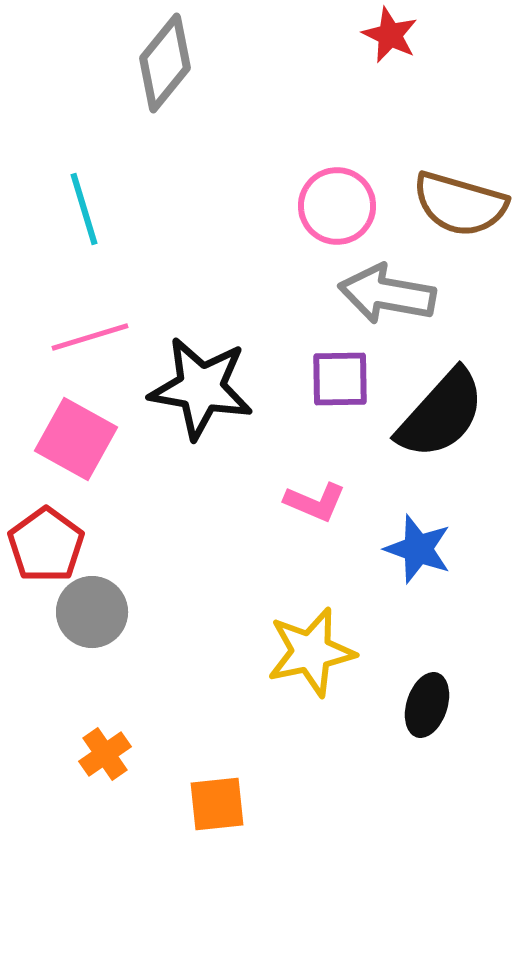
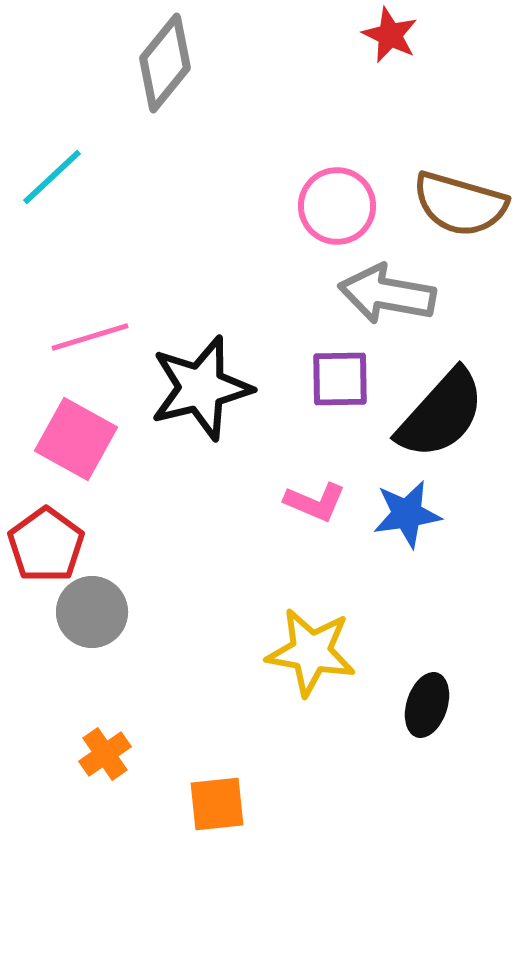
cyan line: moved 32 px left, 32 px up; rotated 64 degrees clockwise
black star: rotated 24 degrees counterclockwise
blue star: moved 11 px left, 35 px up; rotated 28 degrees counterclockwise
yellow star: rotated 22 degrees clockwise
